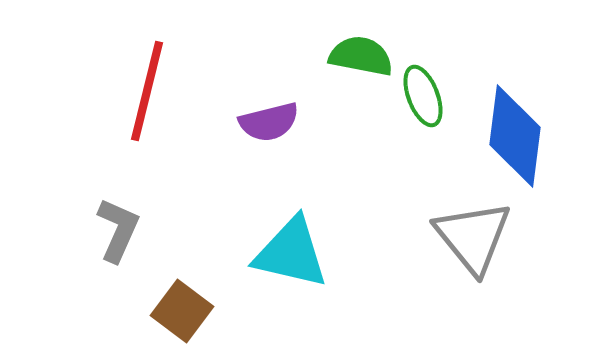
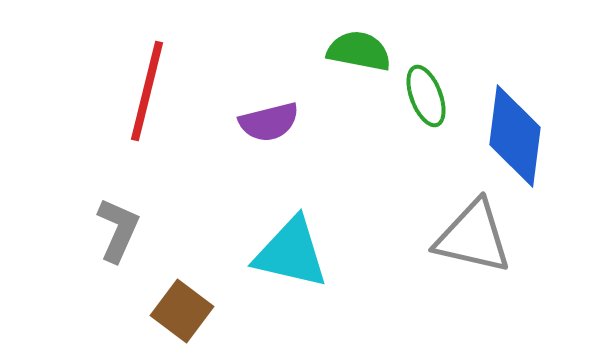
green semicircle: moved 2 px left, 5 px up
green ellipse: moved 3 px right
gray triangle: rotated 38 degrees counterclockwise
